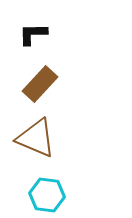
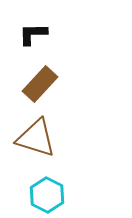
brown triangle: rotated 6 degrees counterclockwise
cyan hexagon: rotated 20 degrees clockwise
